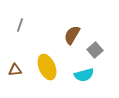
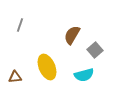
brown triangle: moved 7 px down
